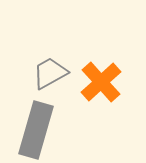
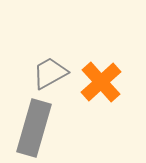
gray rectangle: moved 2 px left, 2 px up
